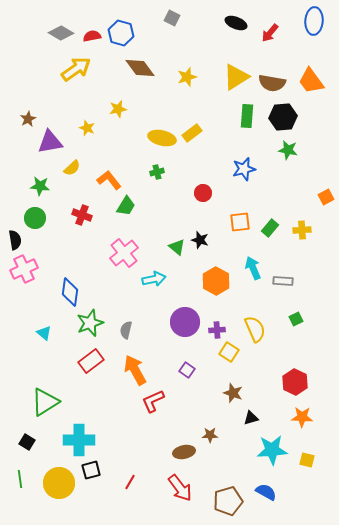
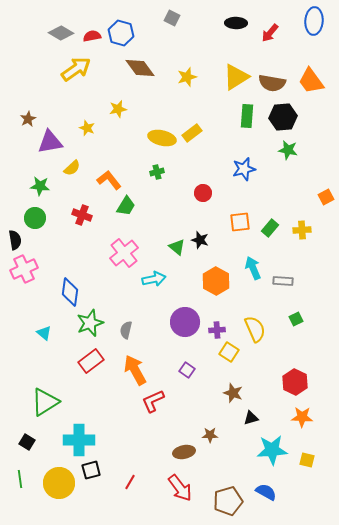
black ellipse at (236, 23): rotated 20 degrees counterclockwise
